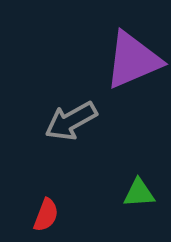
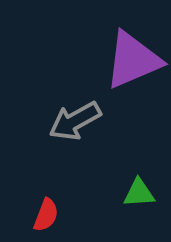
gray arrow: moved 4 px right
